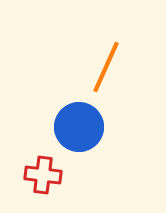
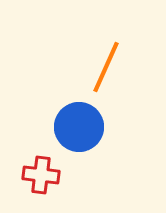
red cross: moved 2 px left
